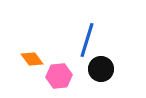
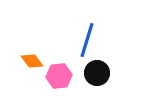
orange diamond: moved 2 px down
black circle: moved 4 px left, 4 px down
